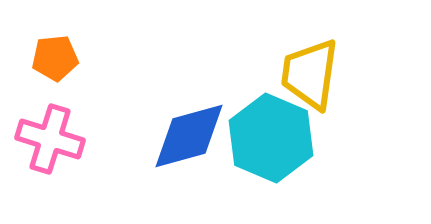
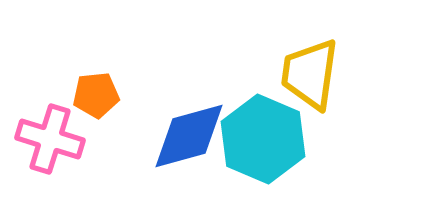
orange pentagon: moved 41 px right, 37 px down
cyan hexagon: moved 8 px left, 1 px down
